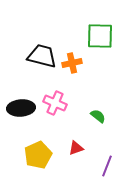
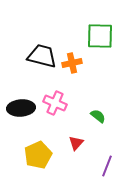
red triangle: moved 5 px up; rotated 28 degrees counterclockwise
